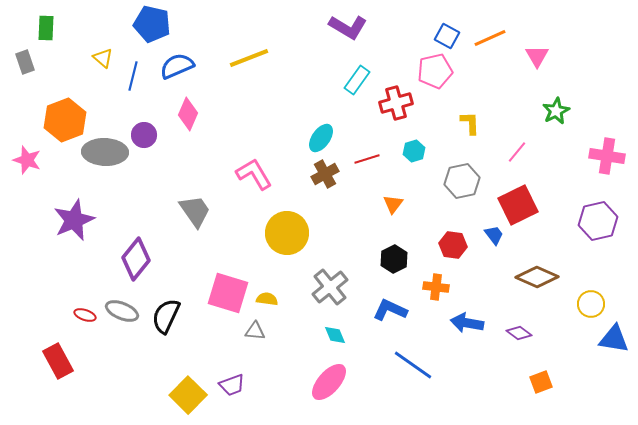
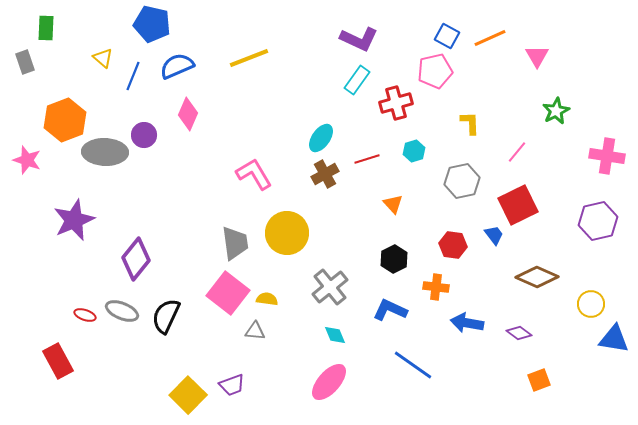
purple L-shape at (348, 27): moved 11 px right, 12 px down; rotated 6 degrees counterclockwise
blue line at (133, 76): rotated 8 degrees clockwise
orange triangle at (393, 204): rotated 20 degrees counterclockwise
gray trapezoid at (195, 211): moved 40 px right, 32 px down; rotated 27 degrees clockwise
pink square at (228, 293): rotated 21 degrees clockwise
orange square at (541, 382): moved 2 px left, 2 px up
